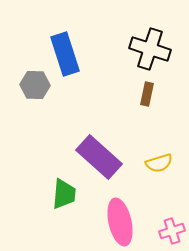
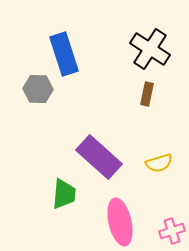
black cross: rotated 15 degrees clockwise
blue rectangle: moved 1 px left
gray hexagon: moved 3 px right, 4 px down
